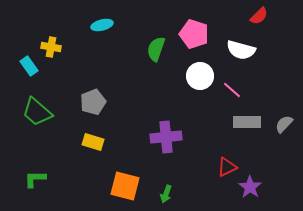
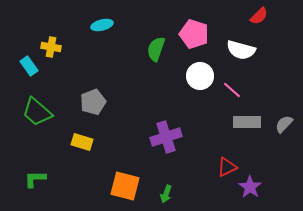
purple cross: rotated 12 degrees counterclockwise
yellow rectangle: moved 11 px left
